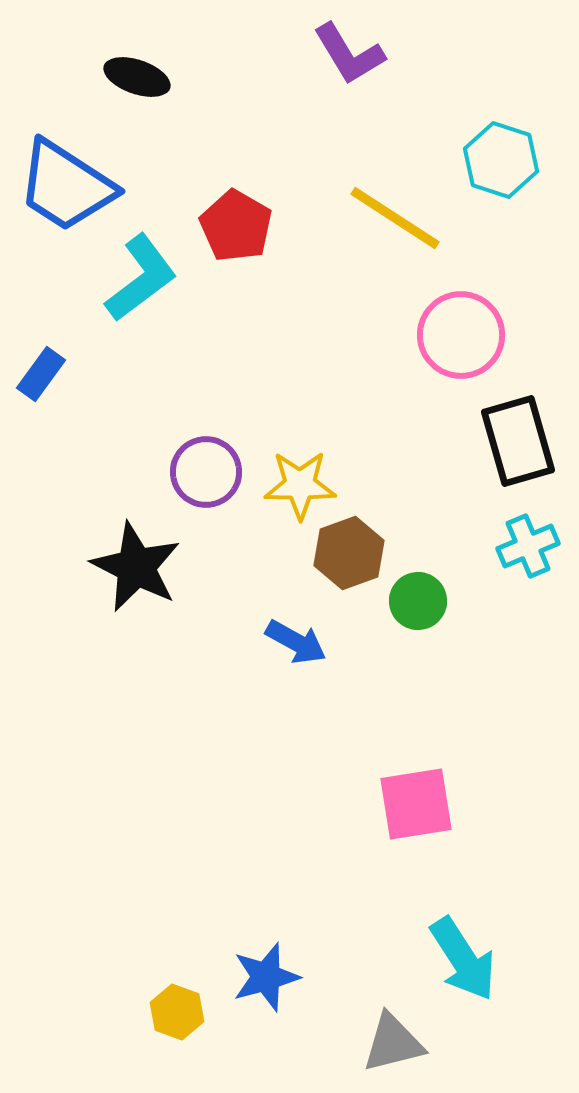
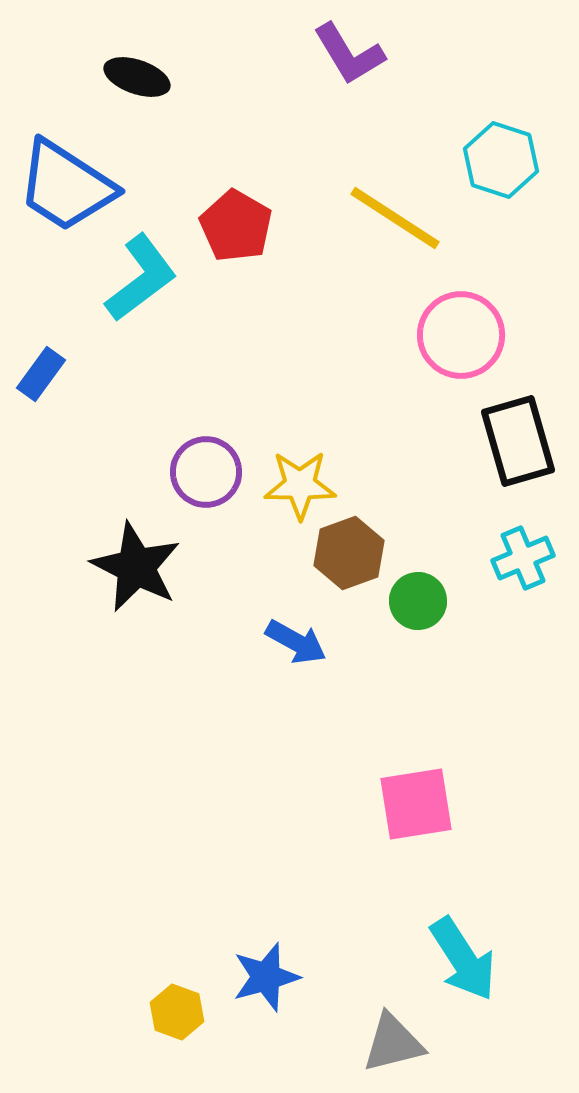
cyan cross: moved 5 px left, 12 px down
